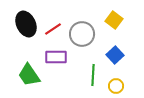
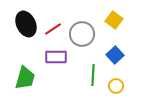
green trapezoid: moved 4 px left, 3 px down; rotated 130 degrees counterclockwise
